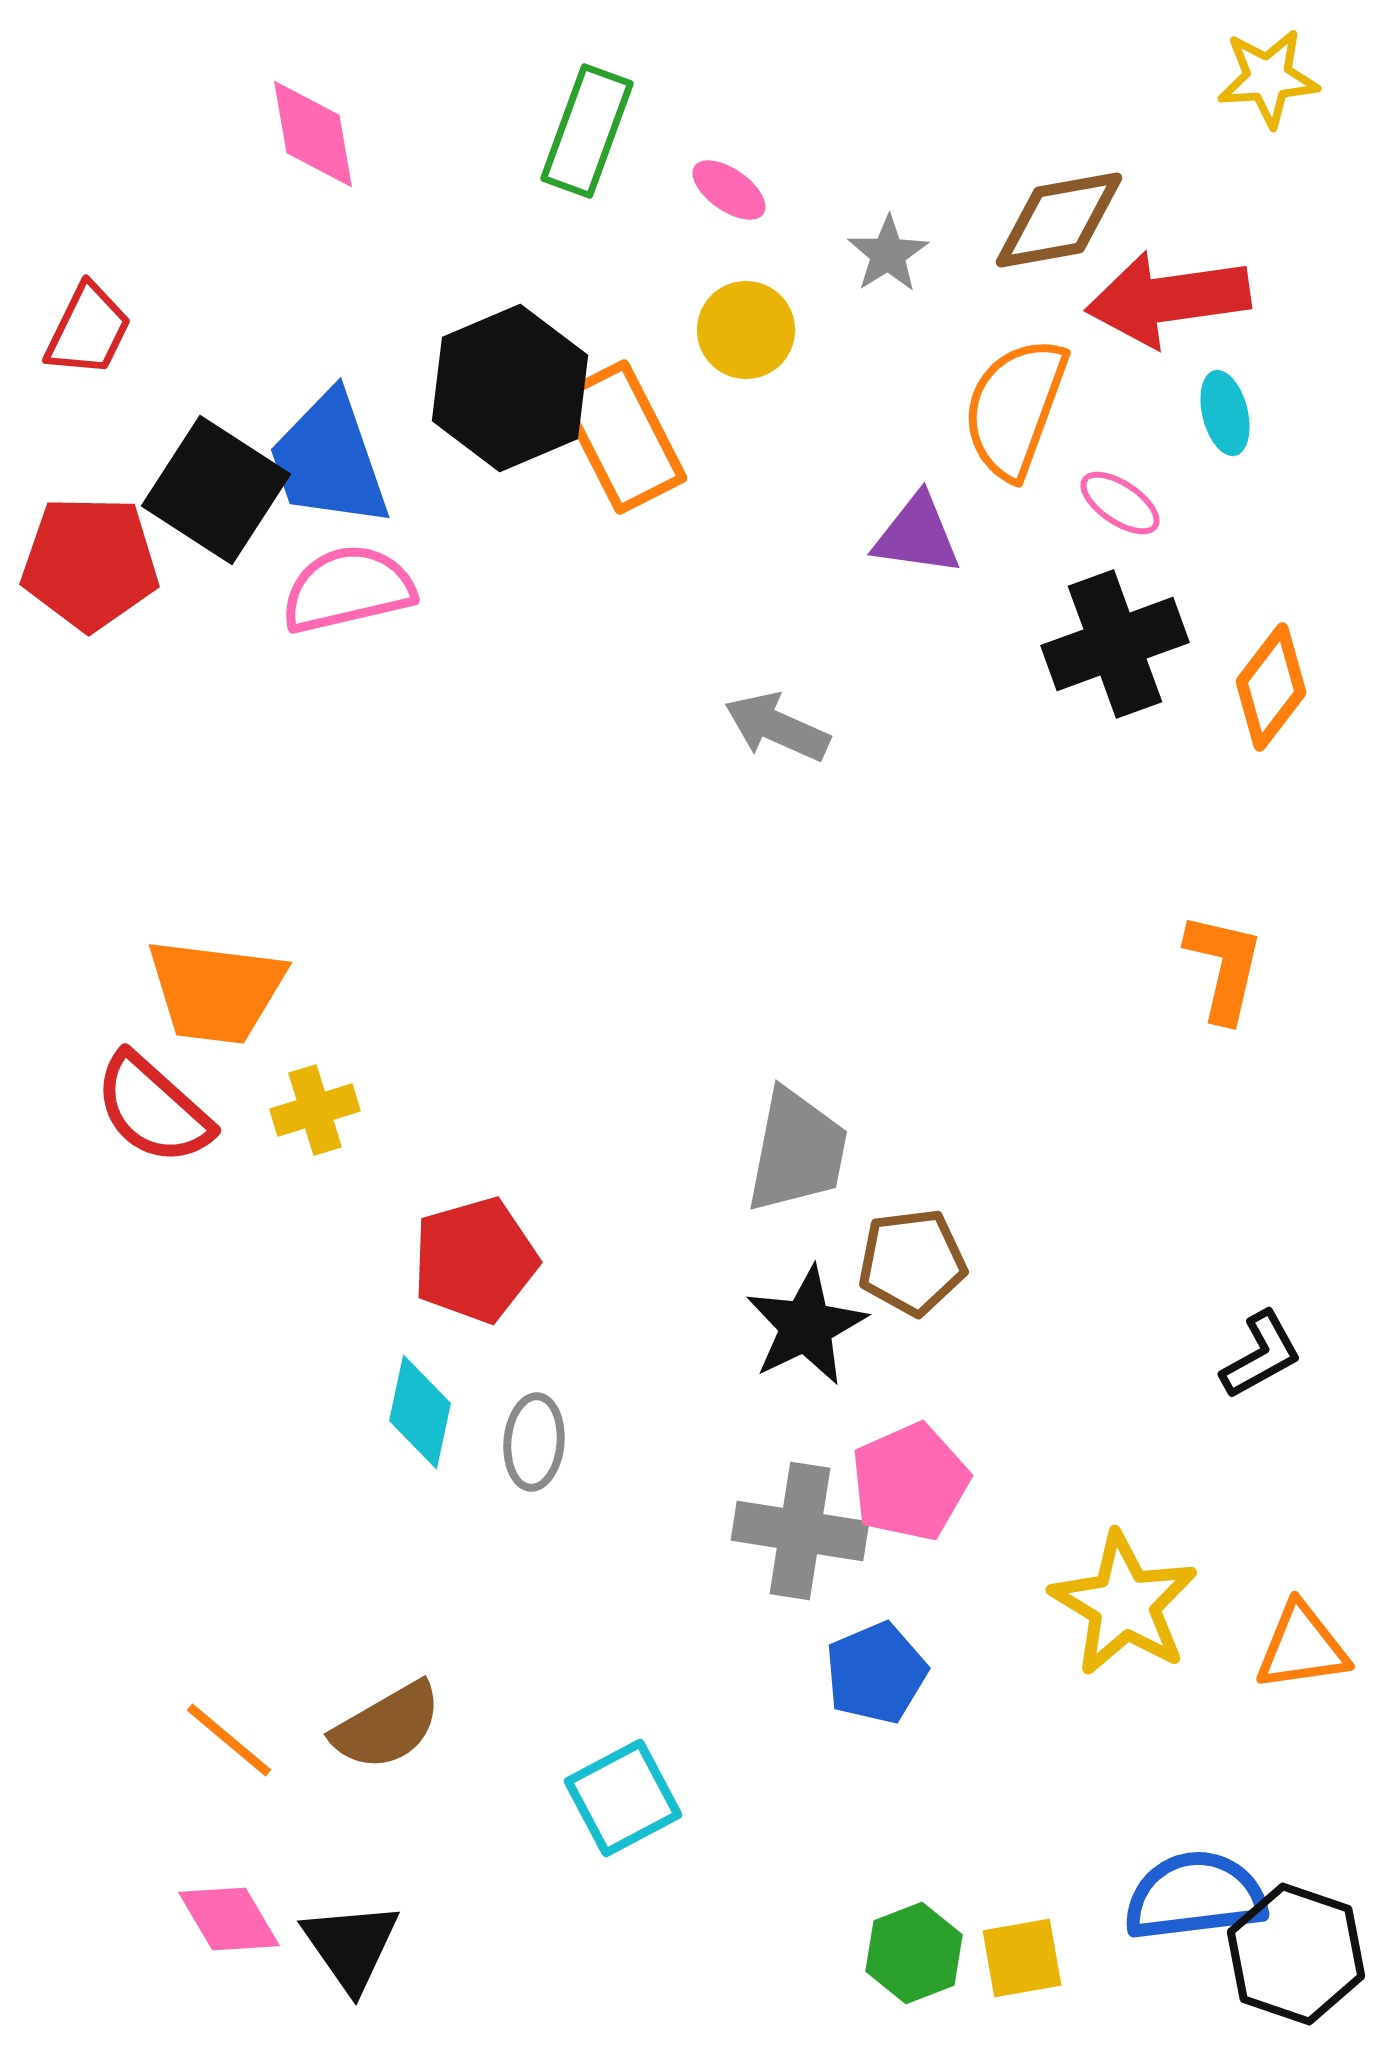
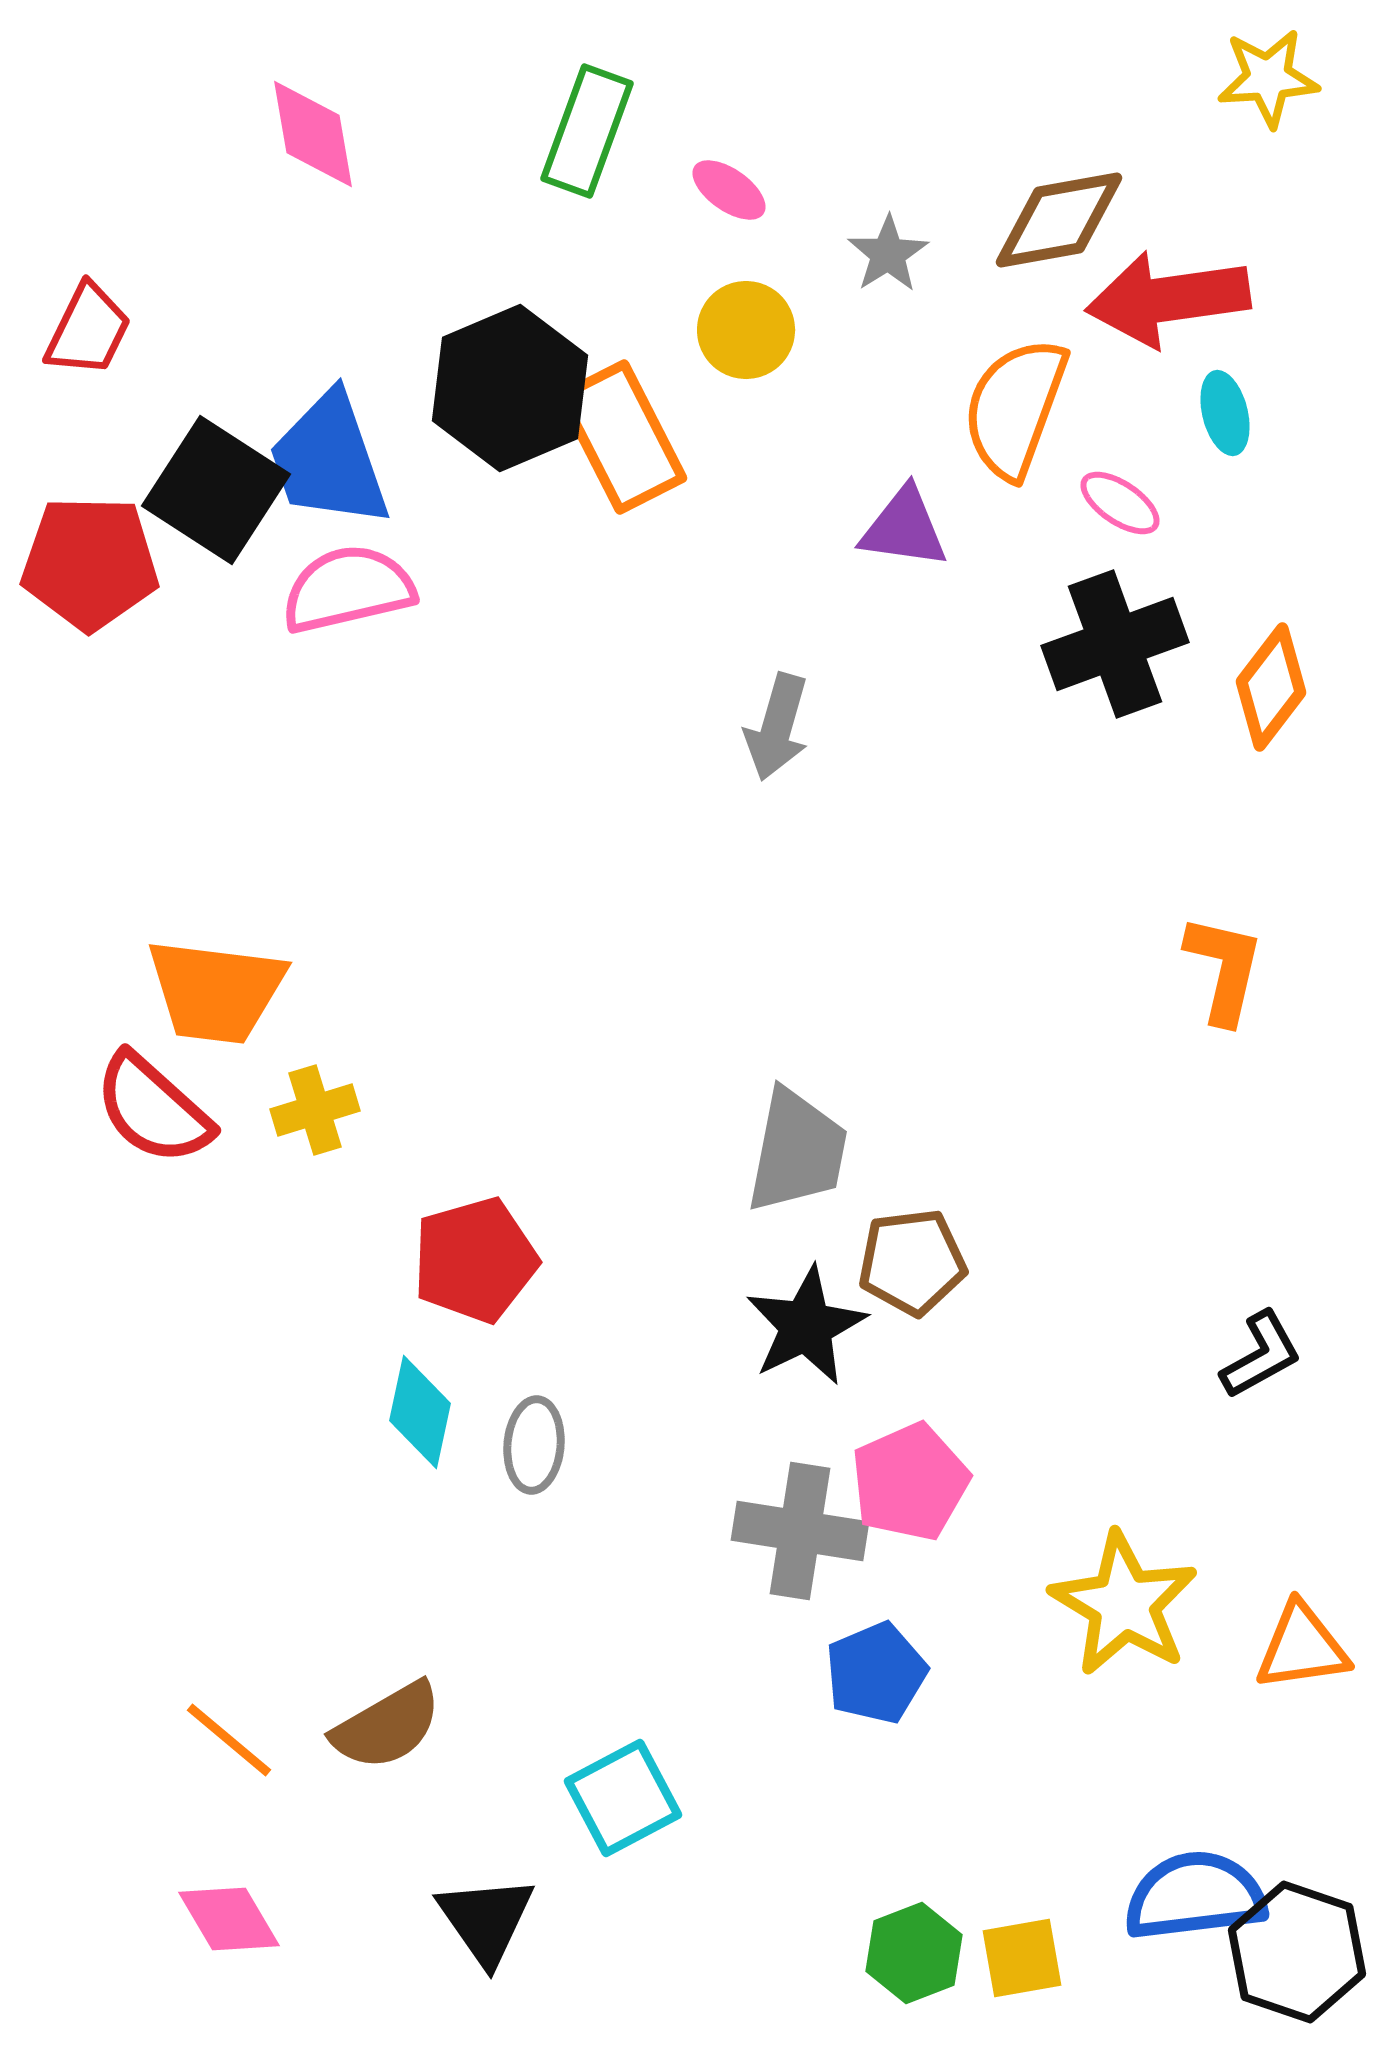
purple triangle at (917, 535): moved 13 px left, 7 px up
gray arrow at (777, 727): rotated 98 degrees counterclockwise
orange L-shape at (1224, 967): moved 2 px down
gray ellipse at (534, 1442): moved 3 px down
black triangle at (351, 1946): moved 135 px right, 26 px up
black hexagon at (1296, 1954): moved 1 px right, 2 px up
